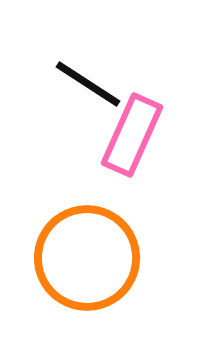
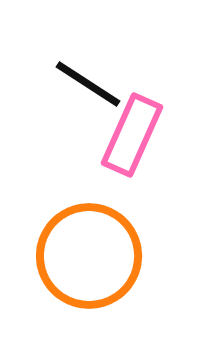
orange circle: moved 2 px right, 2 px up
